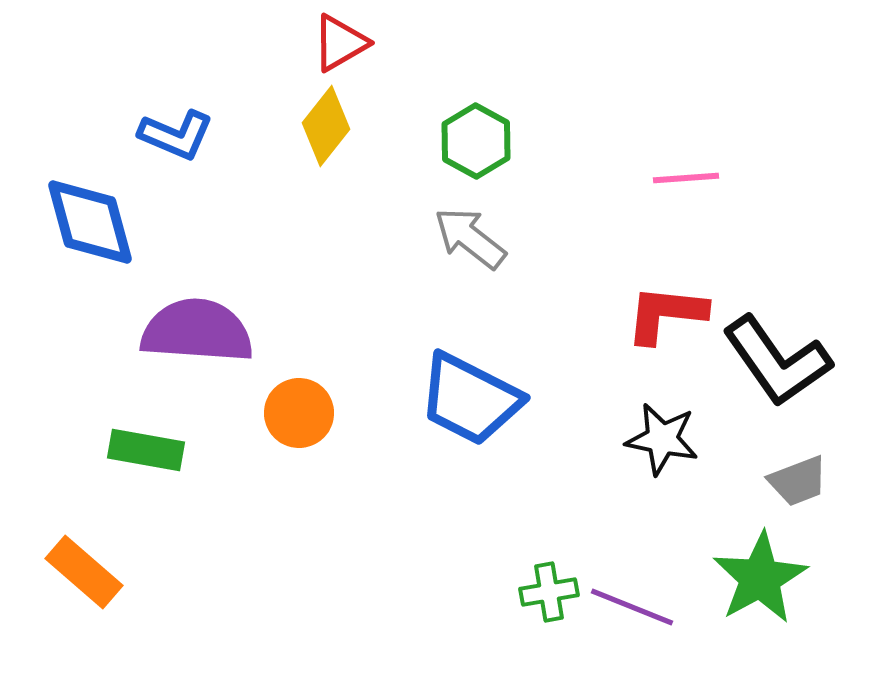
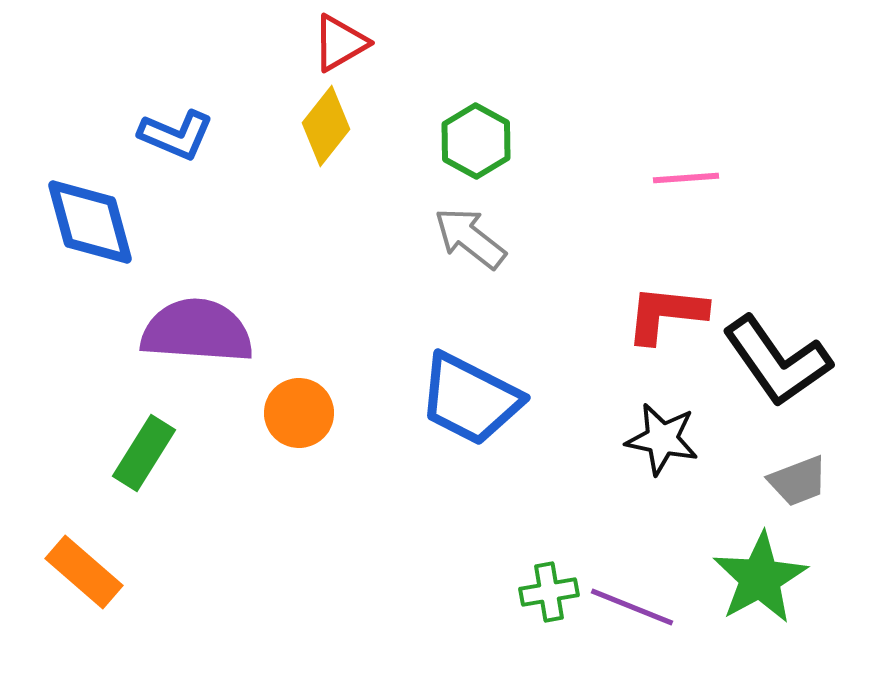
green rectangle: moved 2 px left, 3 px down; rotated 68 degrees counterclockwise
